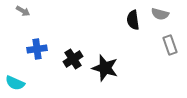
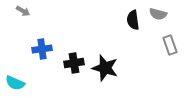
gray semicircle: moved 2 px left
blue cross: moved 5 px right
black cross: moved 1 px right, 4 px down; rotated 24 degrees clockwise
